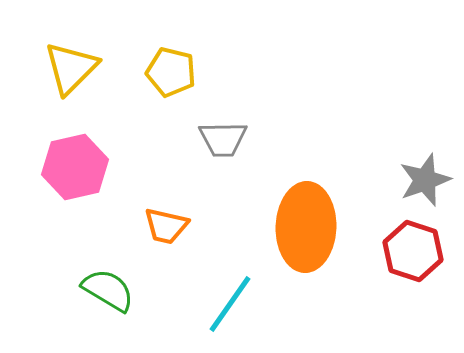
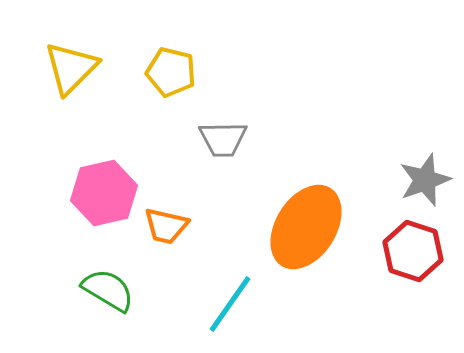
pink hexagon: moved 29 px right, 26 px down
orange ellipse: rotated 30 degrees clockwise
